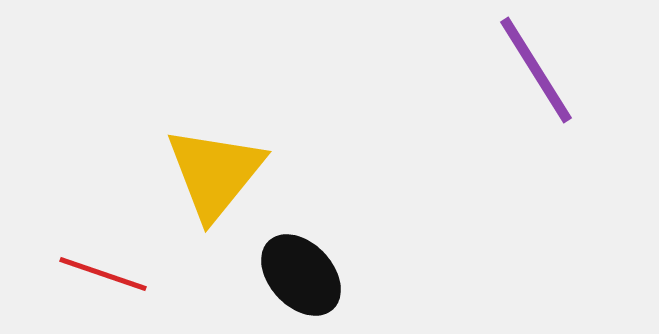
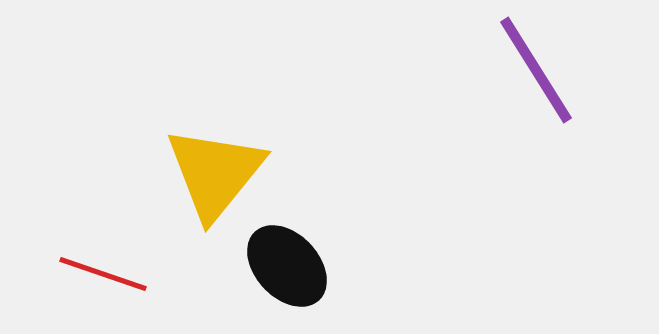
black ellipse: moved 14 px left, 9 px up
